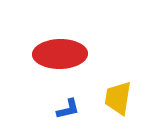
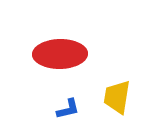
yellow trapezoid: moved 1 px left, 1 px up
